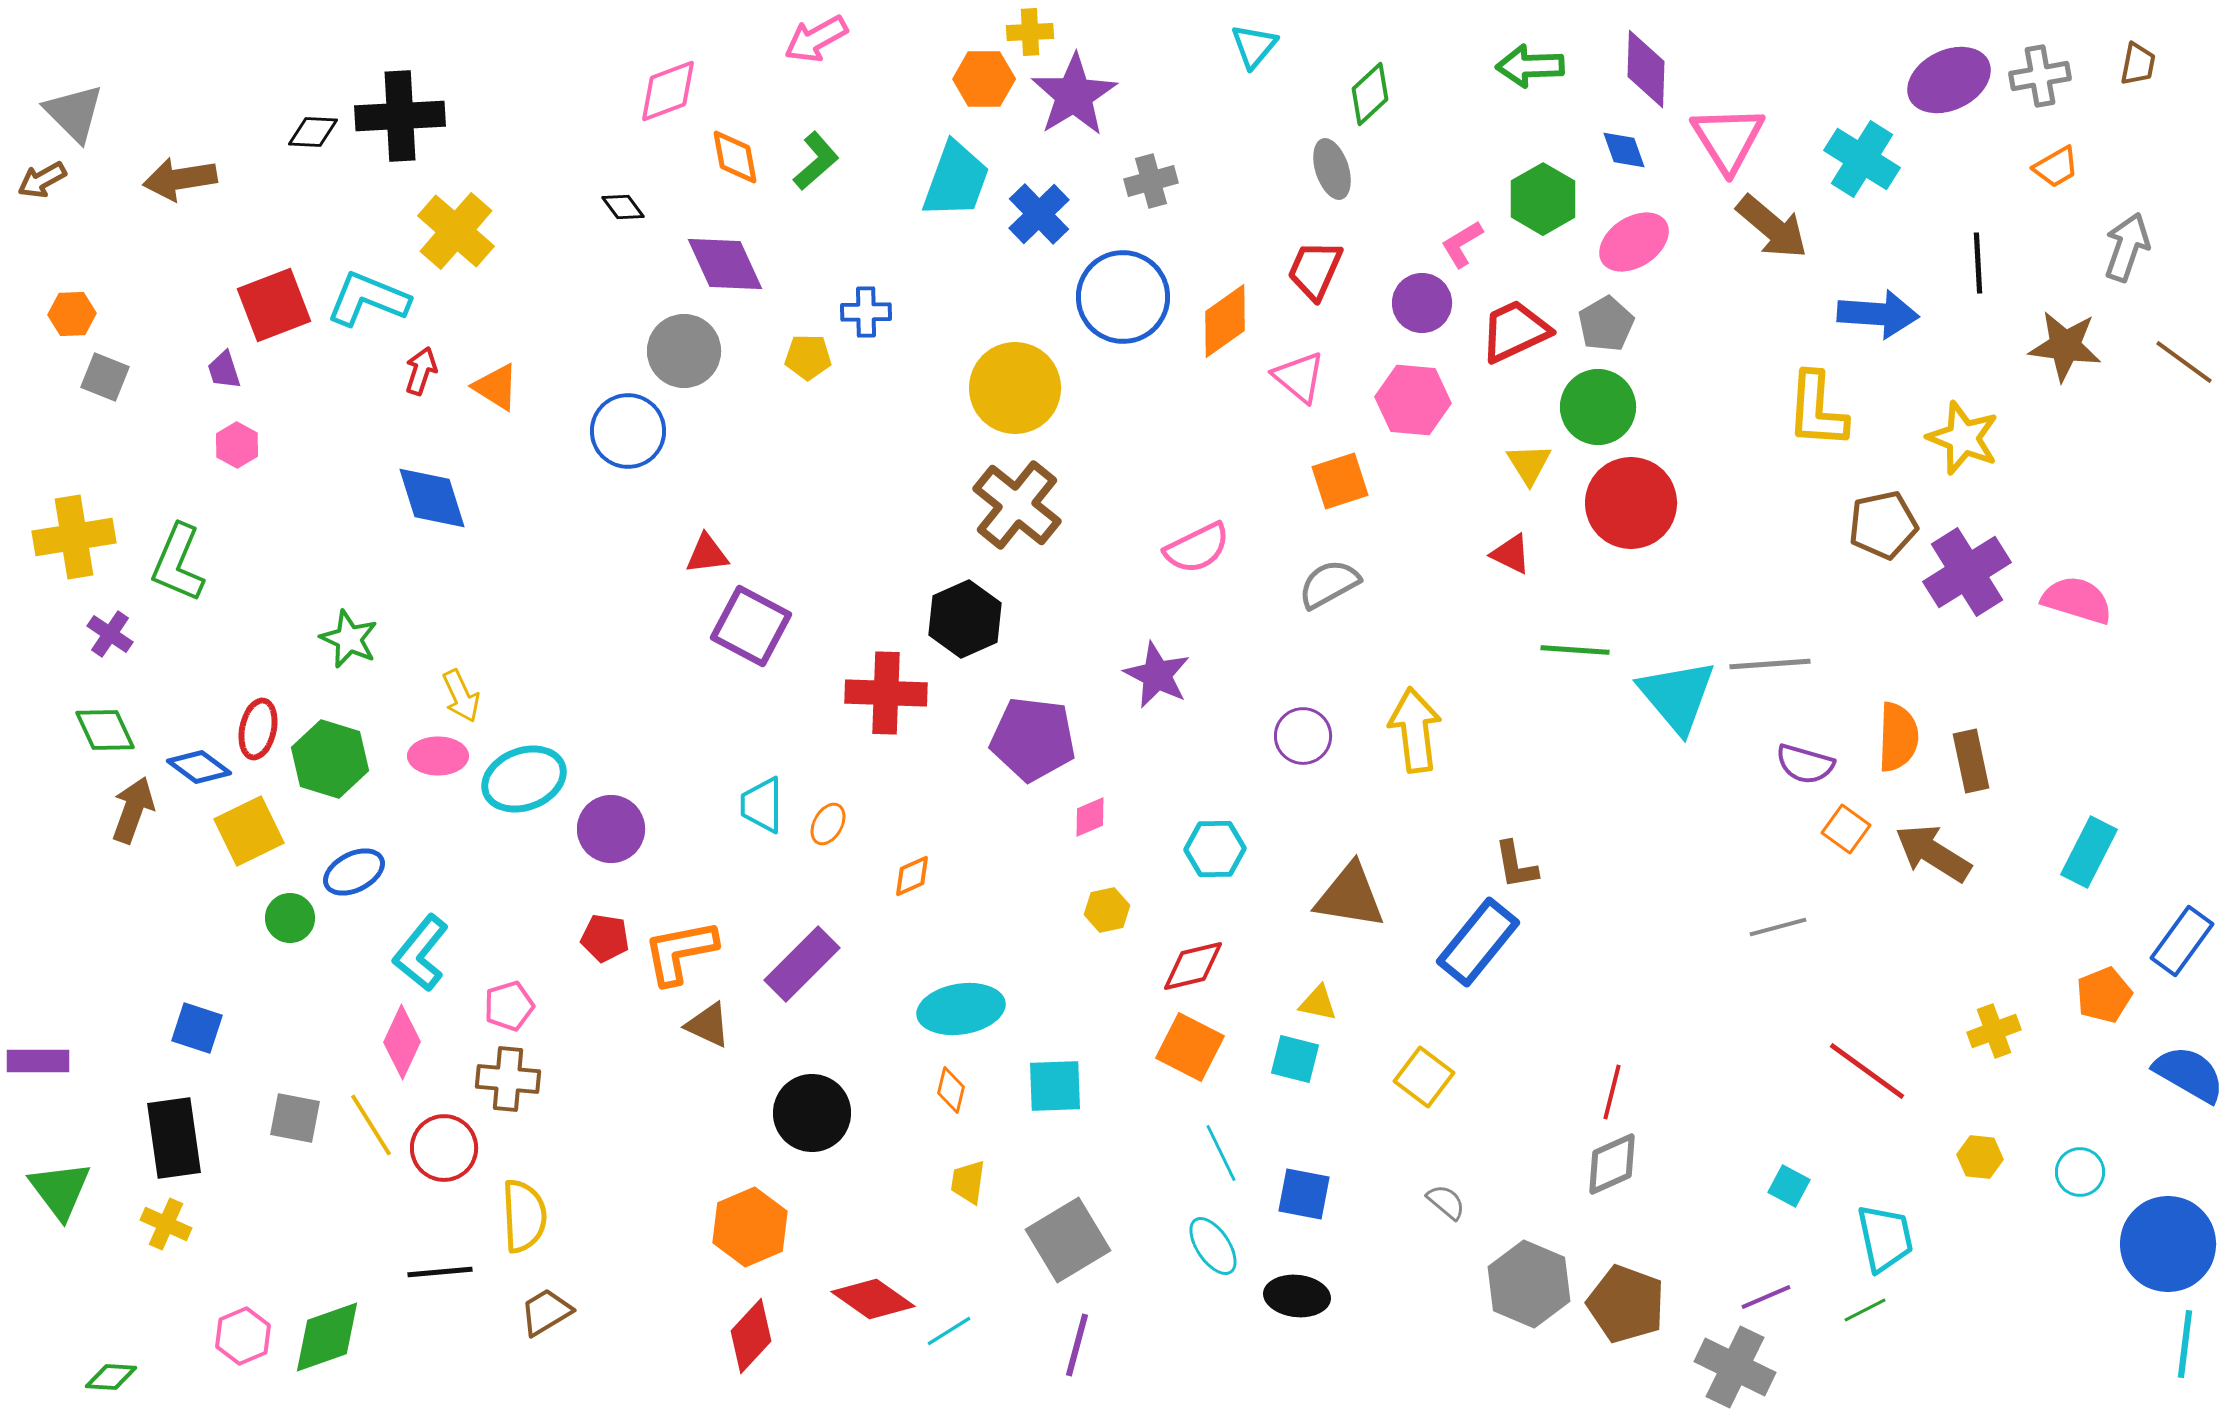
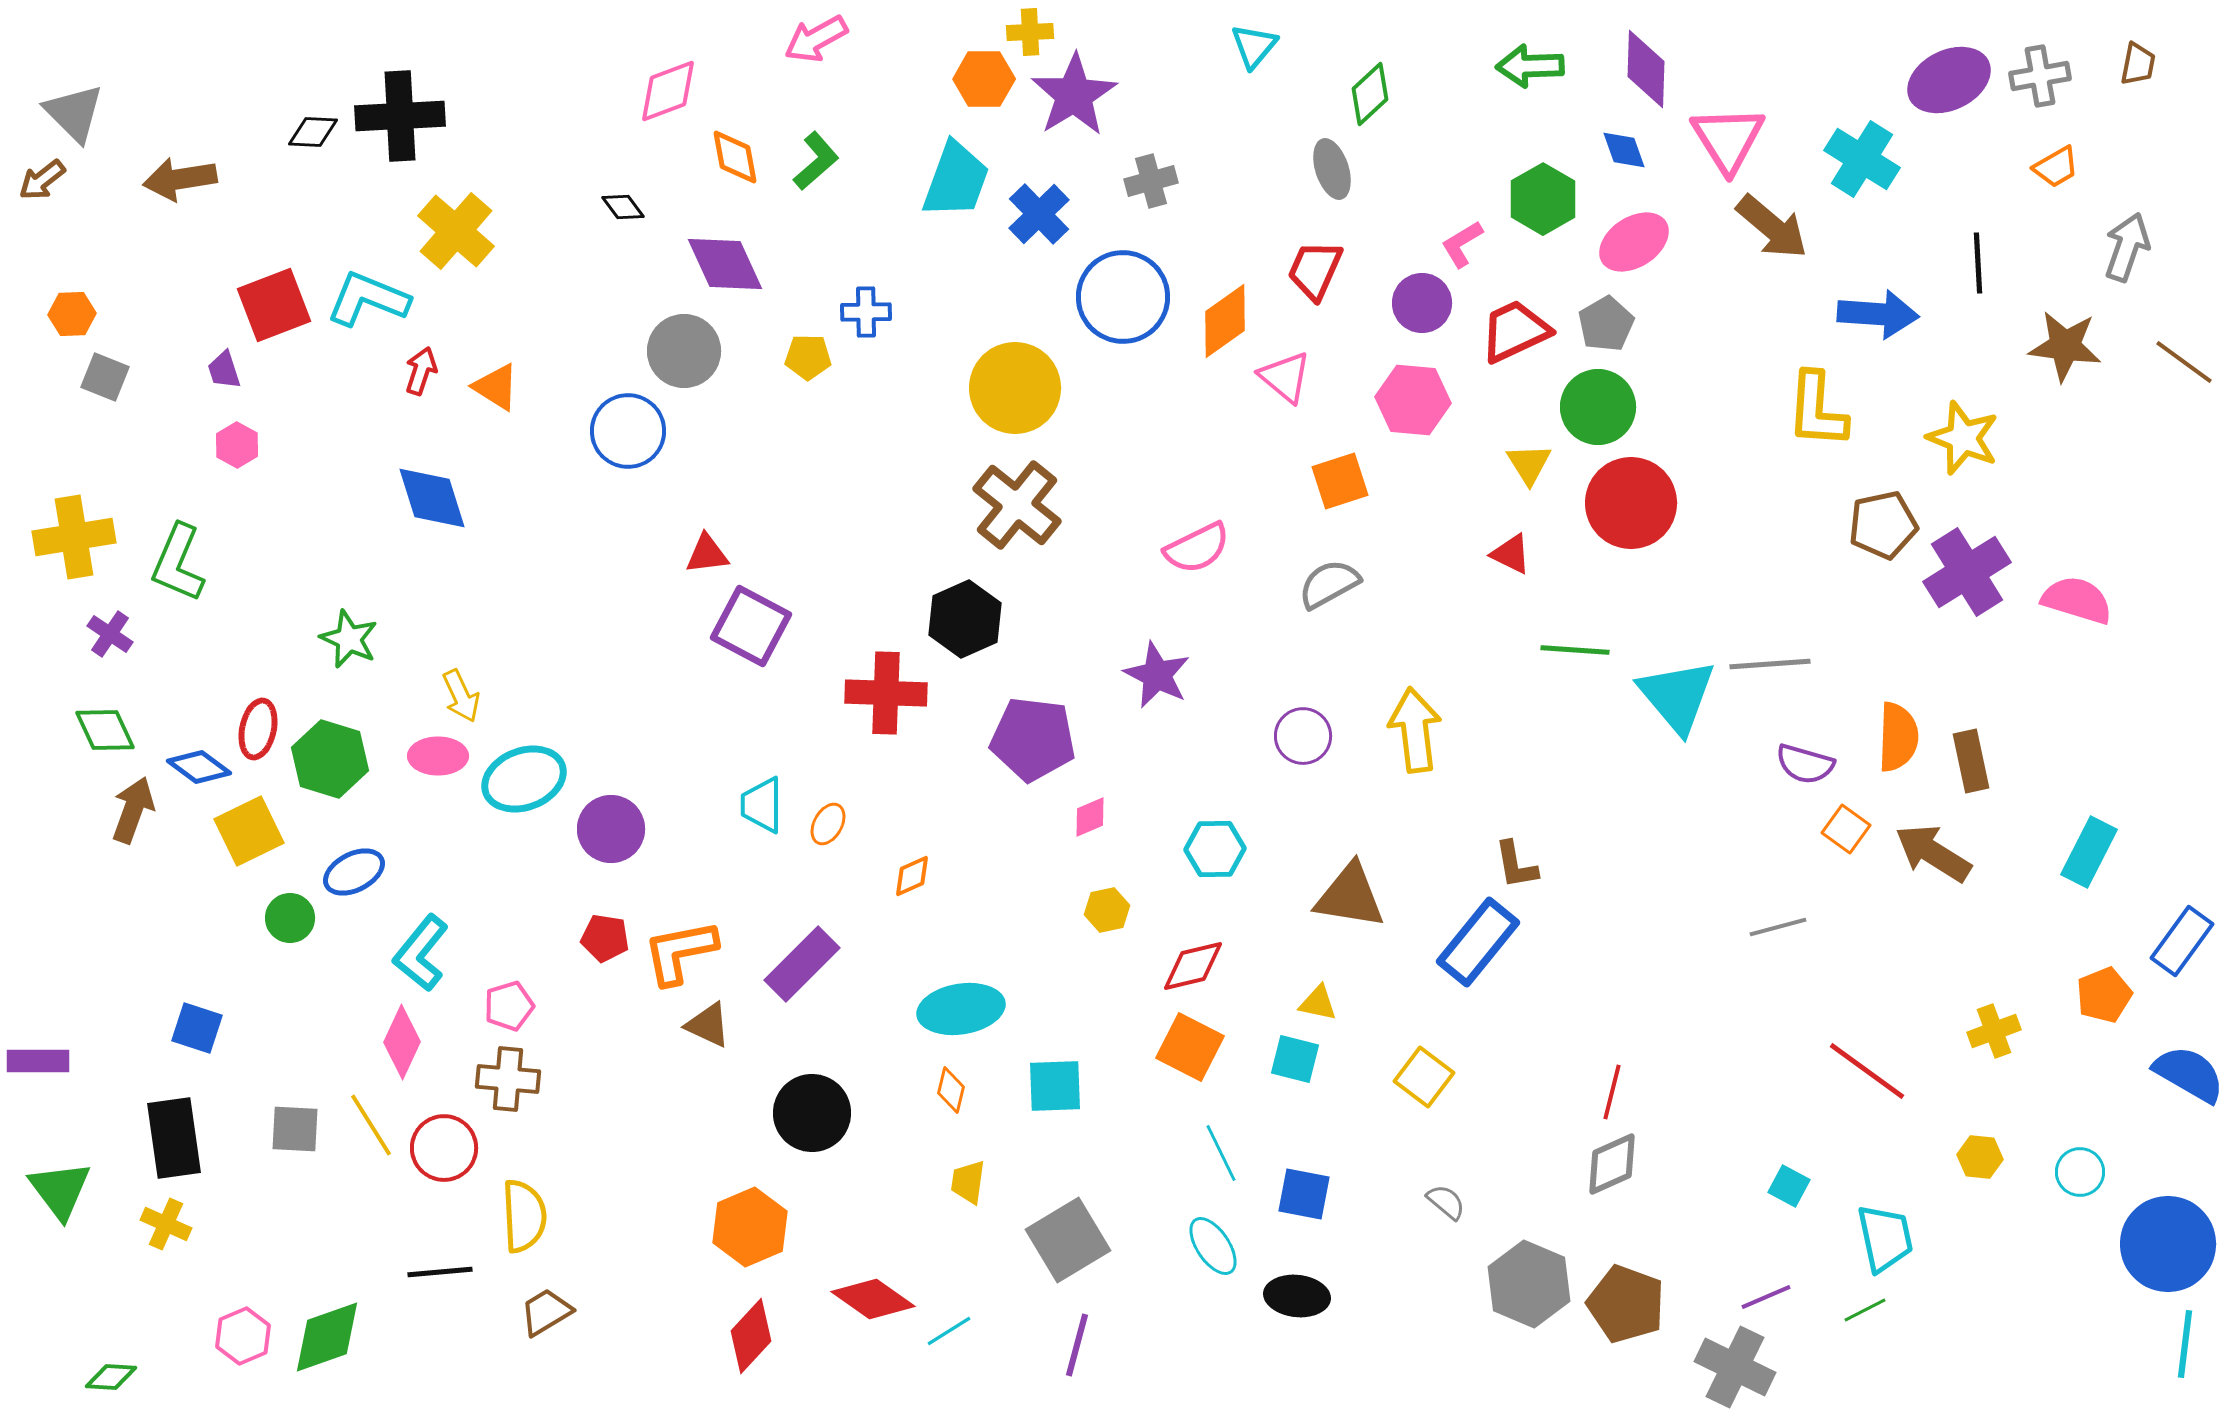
brown arrow at (42, 180): rotated 9 degrees counterclockwise
pink triangle at (1299, 377): moved 14 px left
gray square at (295, 1118): moved 11 px down; rotated 8 degrees counterclockwise
